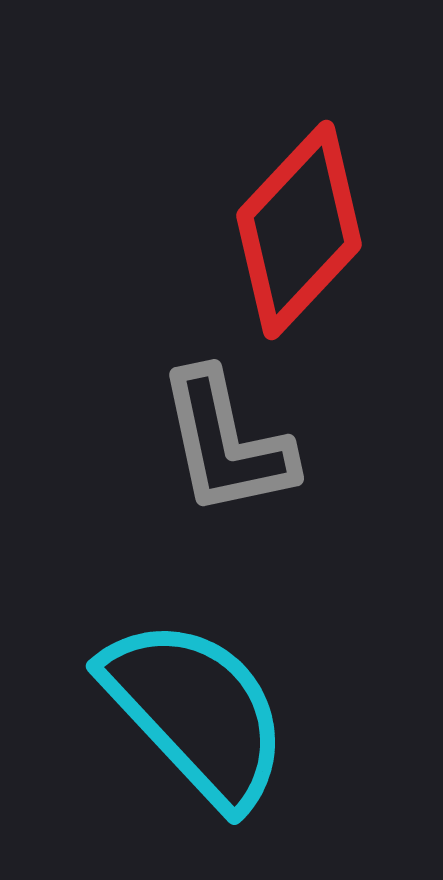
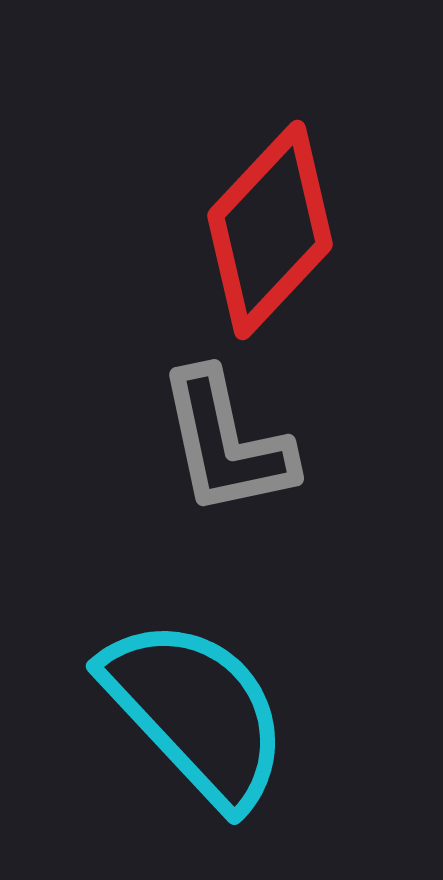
red diamond: moved 29 px left
